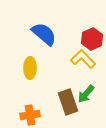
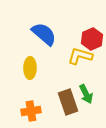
yellow L-shape: moved 3 px left, 3 px up; rotated 30 degrees counterclockwise
green arrow: rotated 66 degrees counterclockwise
orange cross: moved 1 px right, 4 px up
